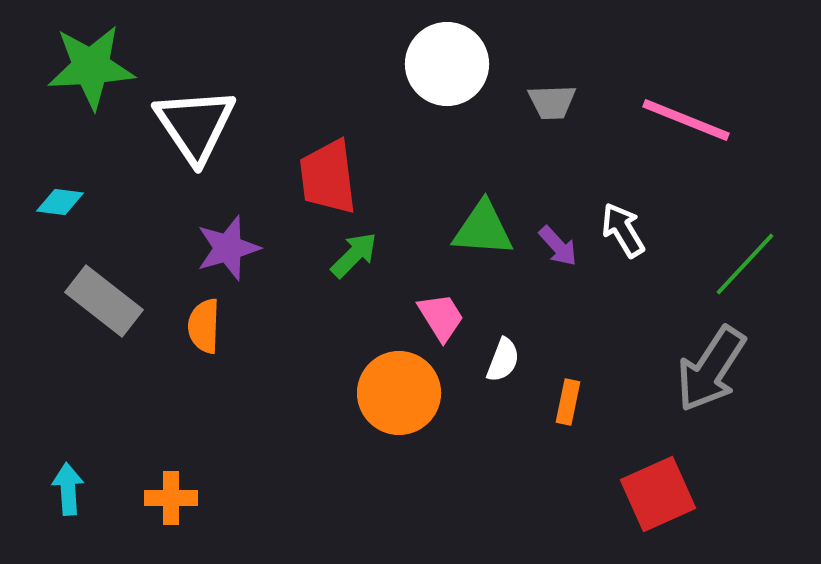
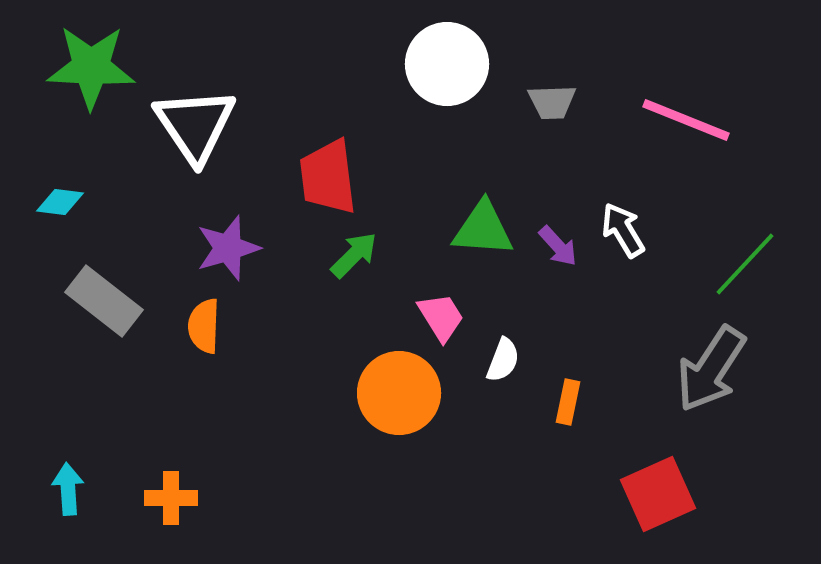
green star: rotated 6 degrees clockwise
